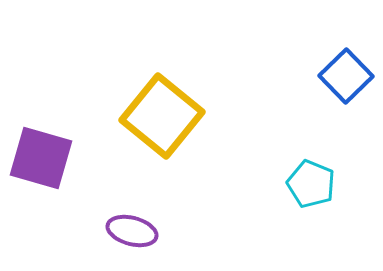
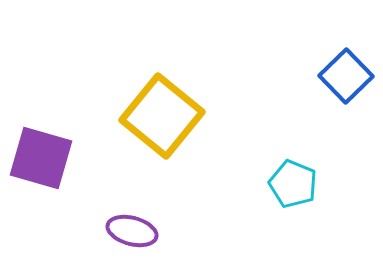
cyan pentagon: moved 18 px left
